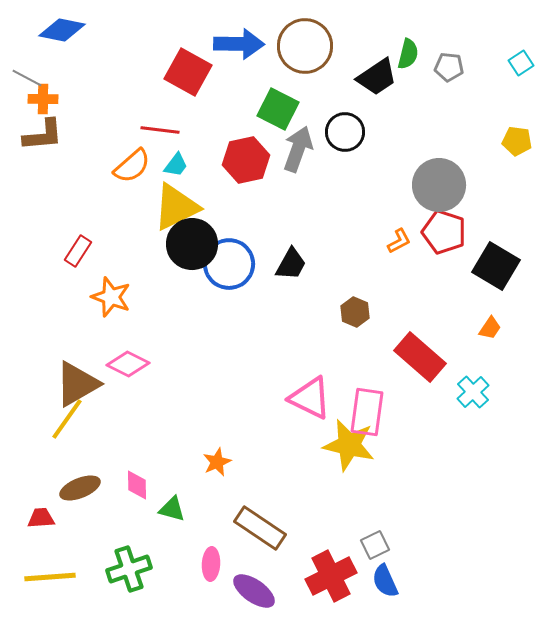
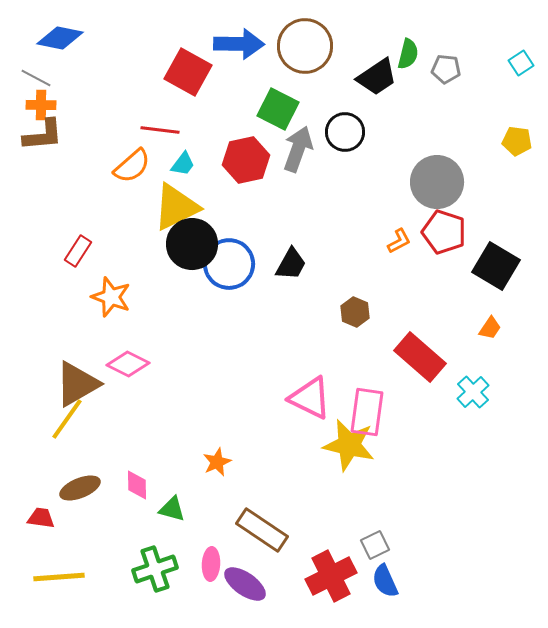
blue diamond at (62, 30): moved 2 px left, 8 px down
gray pentagon at (449, 67): moved 3 px left, 2 px down
gray line at (27, 78): moved 9 px right
orange cross at (43, 99): moved 2 px left, 6 px down
cyan trapezoid at (176, 165): moved 7 px right, 1 px up
gray circle at (439, 185): moved 2 px left, 3 px up
red trapezoid at (41, 518): rotated 12 degrees clockwise
brown rectangle at (260, 528): moved 2 px right, 2 px down
green cross at (129, 569): moved 26 px right
yellow line at (50, 577): moved 9 px right
purple ellipse at (254, 591): moved 9 px left, 7 px up
